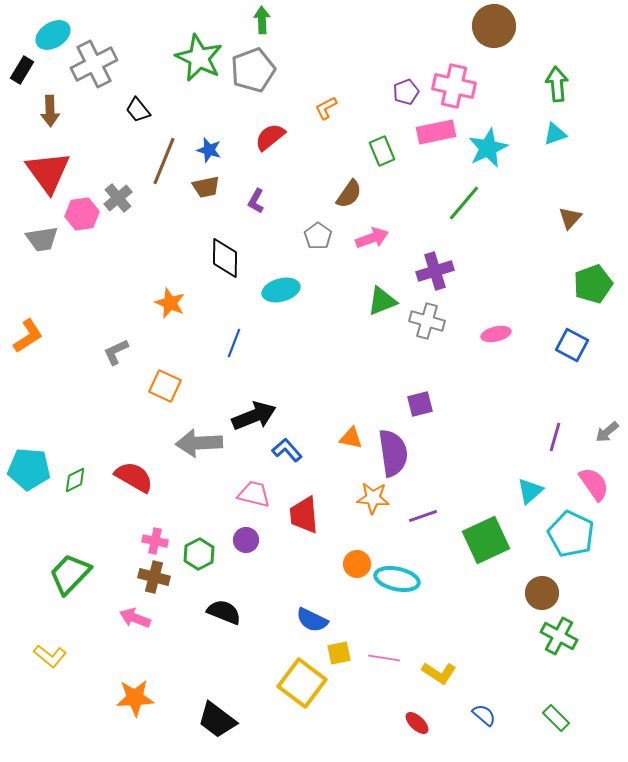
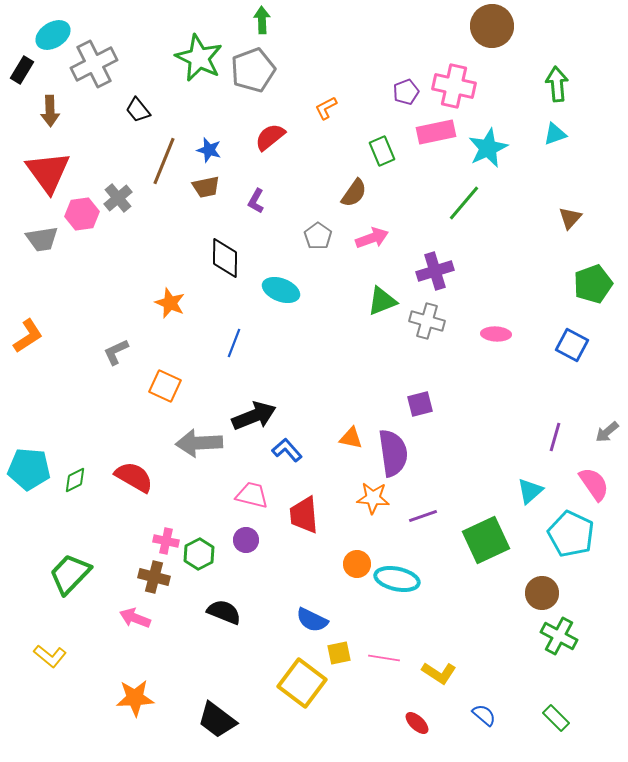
brown circle at (494, 26): moved 2 px left
brown semicircle at (349, 194): moved 5 px right, 1 px up
cyan ellipse at (281, 290): rotated 36 degrees clockwise
pink ellipse at (496, 334): rotated 16 degrees clockwise
pink trapezoid at (254, 494): moved 2 px left, 1 px down
pink cross at (155, 541): moved 11 px right
